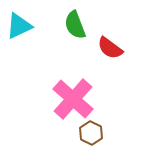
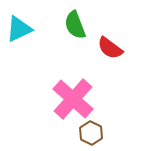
cyan triangle: moved 3 px down
